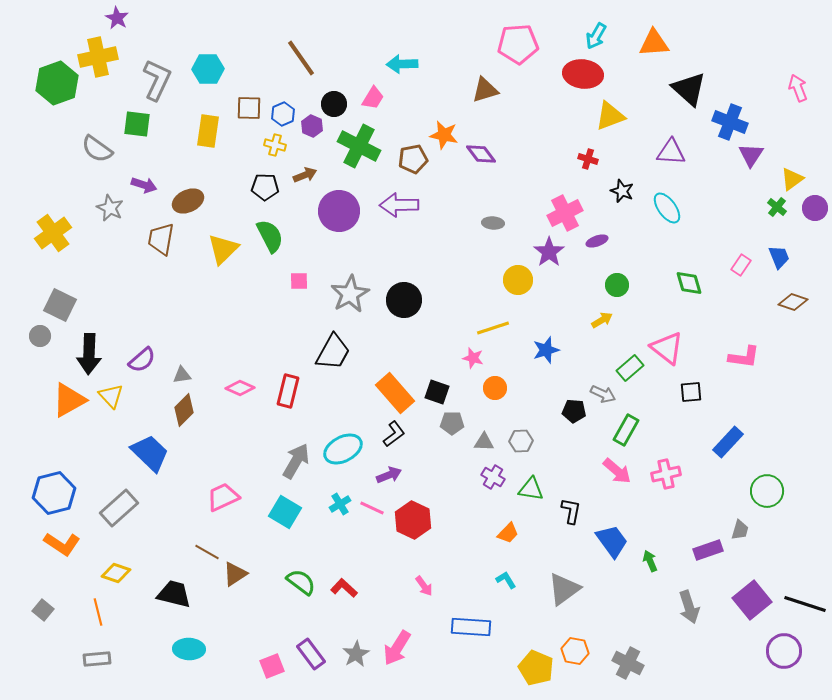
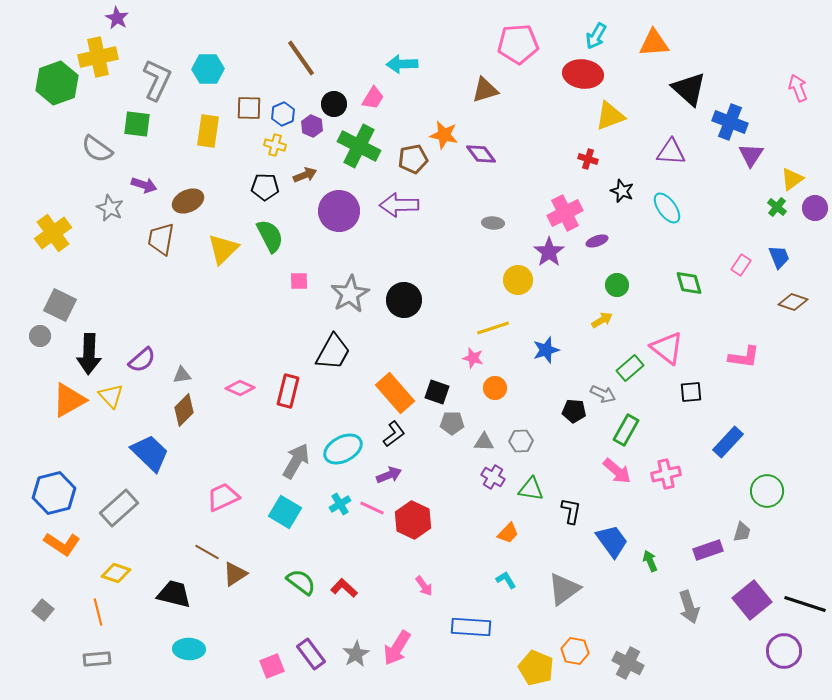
gray trapezoid at (740, 530): moved 2 px right, 2 px down
